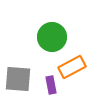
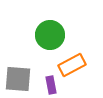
green circle: moved 2 px left, 2 px up
orange rectangle: moved 2 px up
